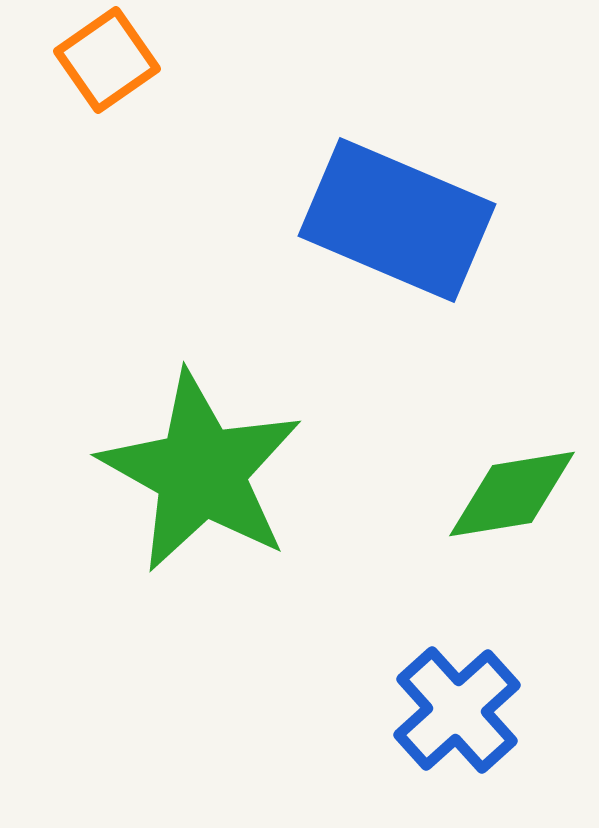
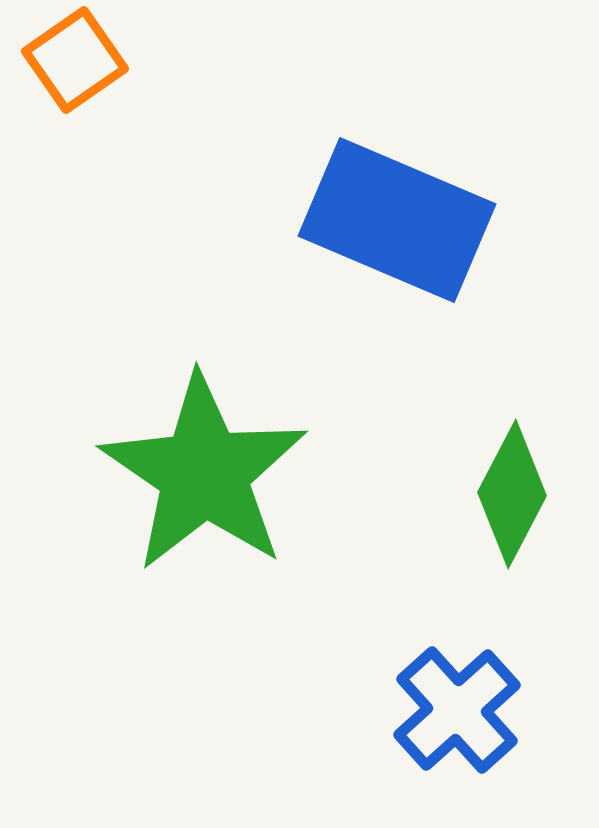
orange square: moved 32 px left
green star: moved 3 px right, 1 px down; rotated 5 degrees clockwise
green diamond: rotated 53 degrees counterclockwise
